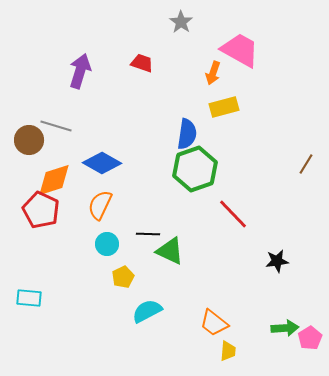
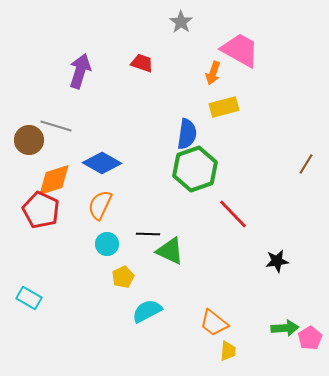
cyan rectangle: rotated 25 degrees clockwise
